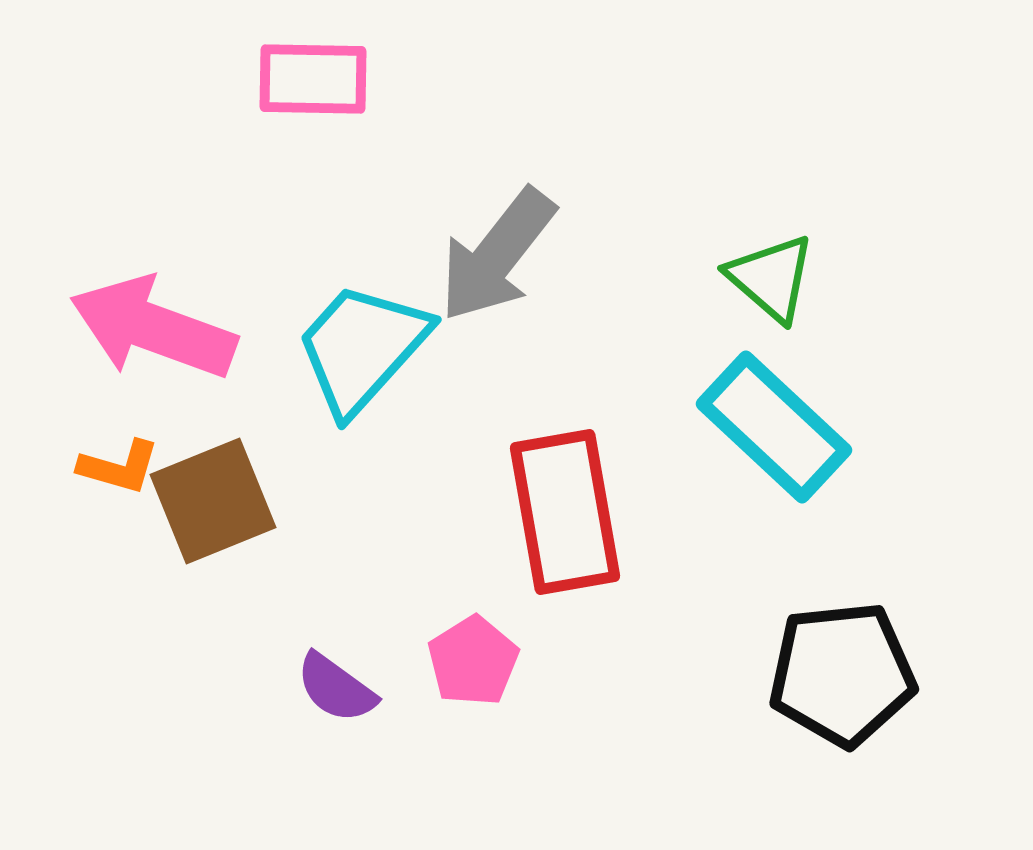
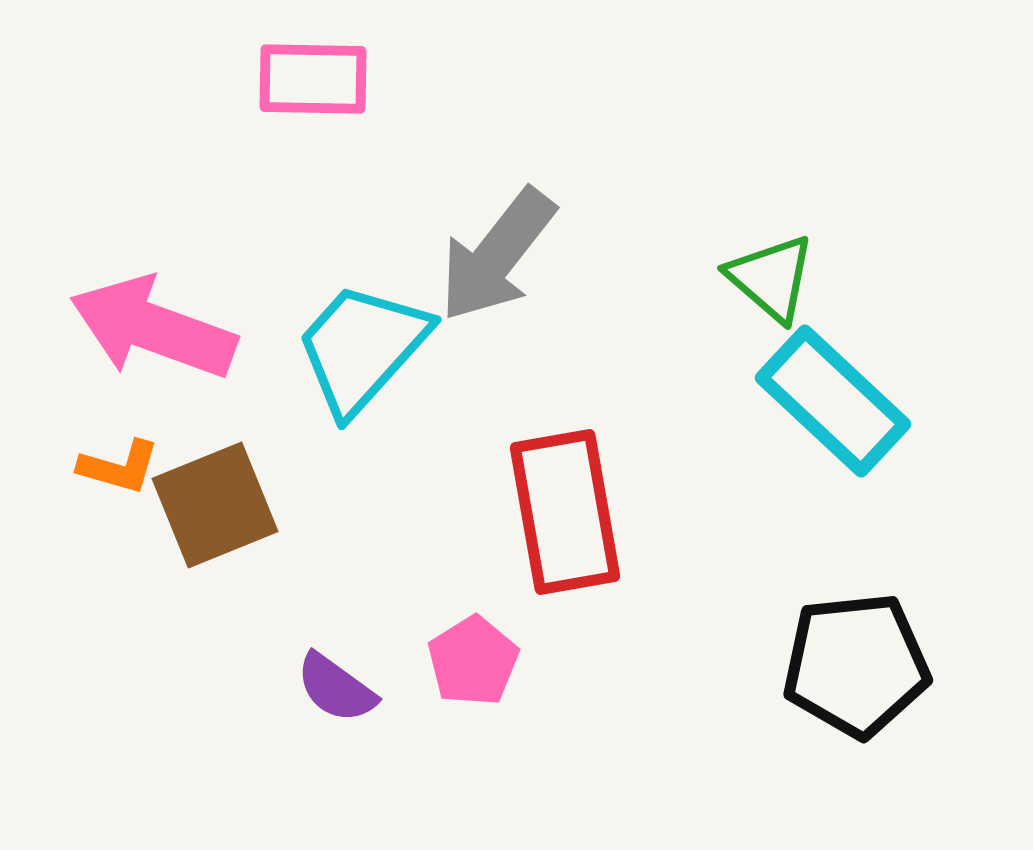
cyan rectangle: moved 59 px right, 26 px up
brown square: moved 2 px right, 4 px down
black pentagon: moved 14 px right, 9 px up
